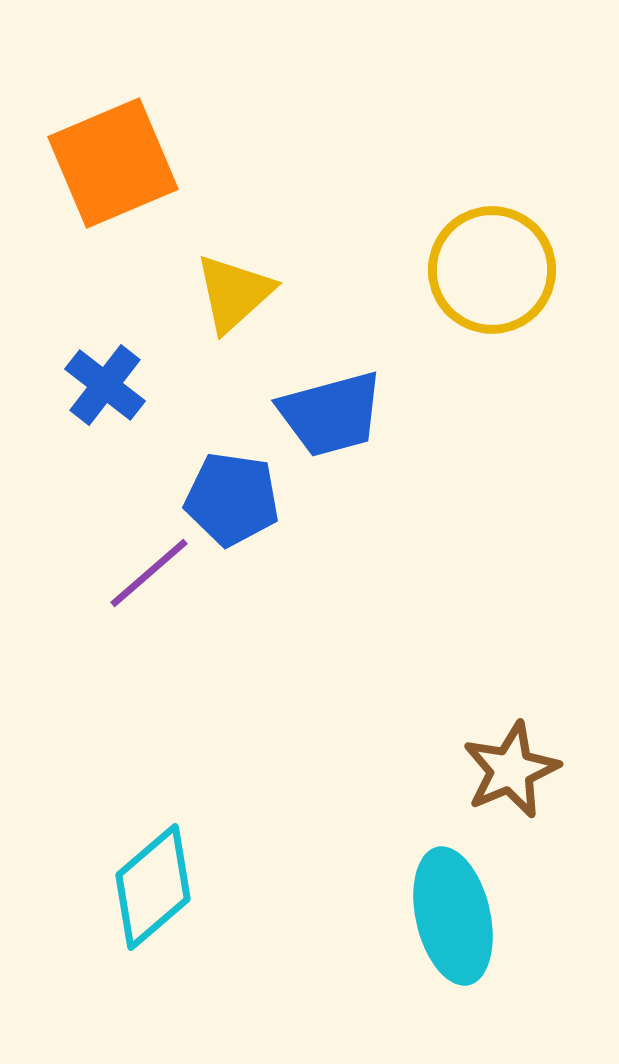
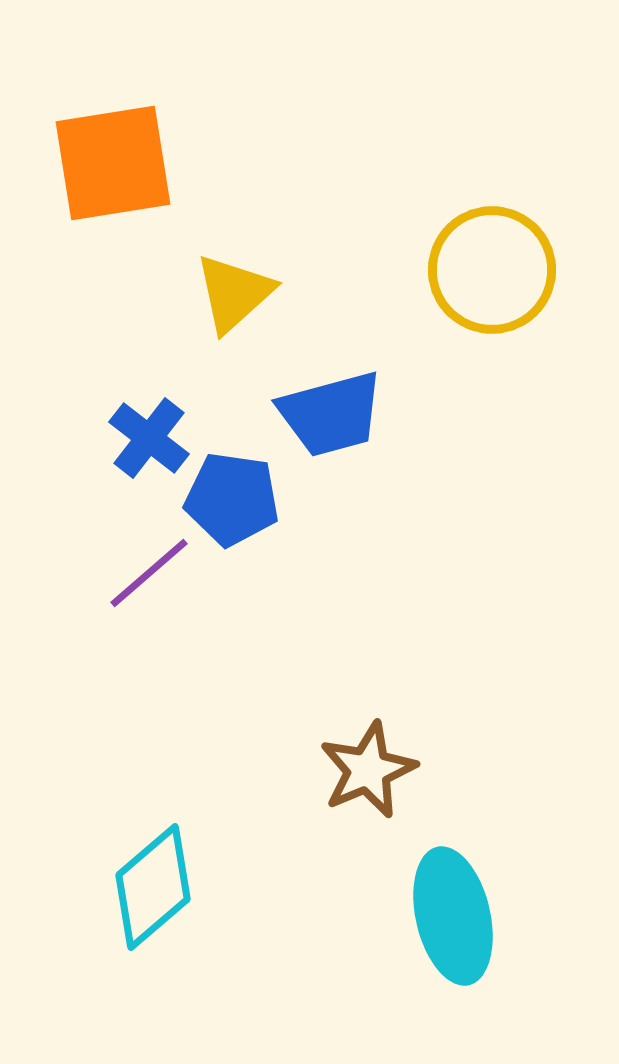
orange square: rotated 14 degrees clockwise
blue cross: moved 44 px right, 53 px down
brown star: moved 143 px left
